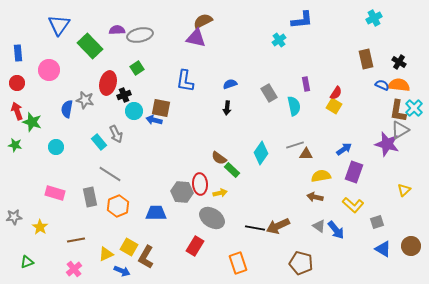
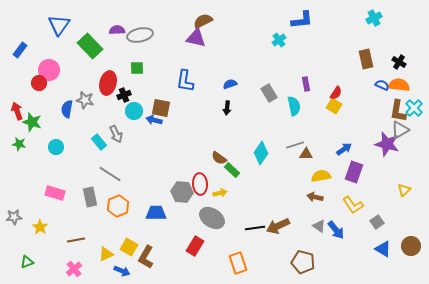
blue rectangle at (18, 53): moved 2 px right, 3 px up; rotated 42 degrees clockwise
green square at (137, 68): rotated 32 degrees clockwise
red circle at (17, 83): moved 22 px right
green star at (15, 145): moved 4 px right, 1 px up
yellow L-shape at (353, 205): rotated 15 degrees clockwise
gray square at (377, 222): rotated 16 degrees counterclockwise
black line at (255, 228): rotated 18 degrees counterclockwise
brown pentagon at (301, 263): moved 2 px right, 1 px up
